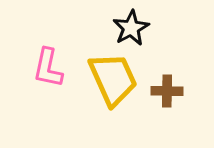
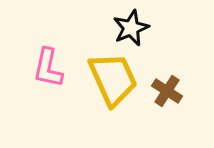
black star: rotated 6 degrees clockwise
brown cross: rotated 32 degrees clockwise
